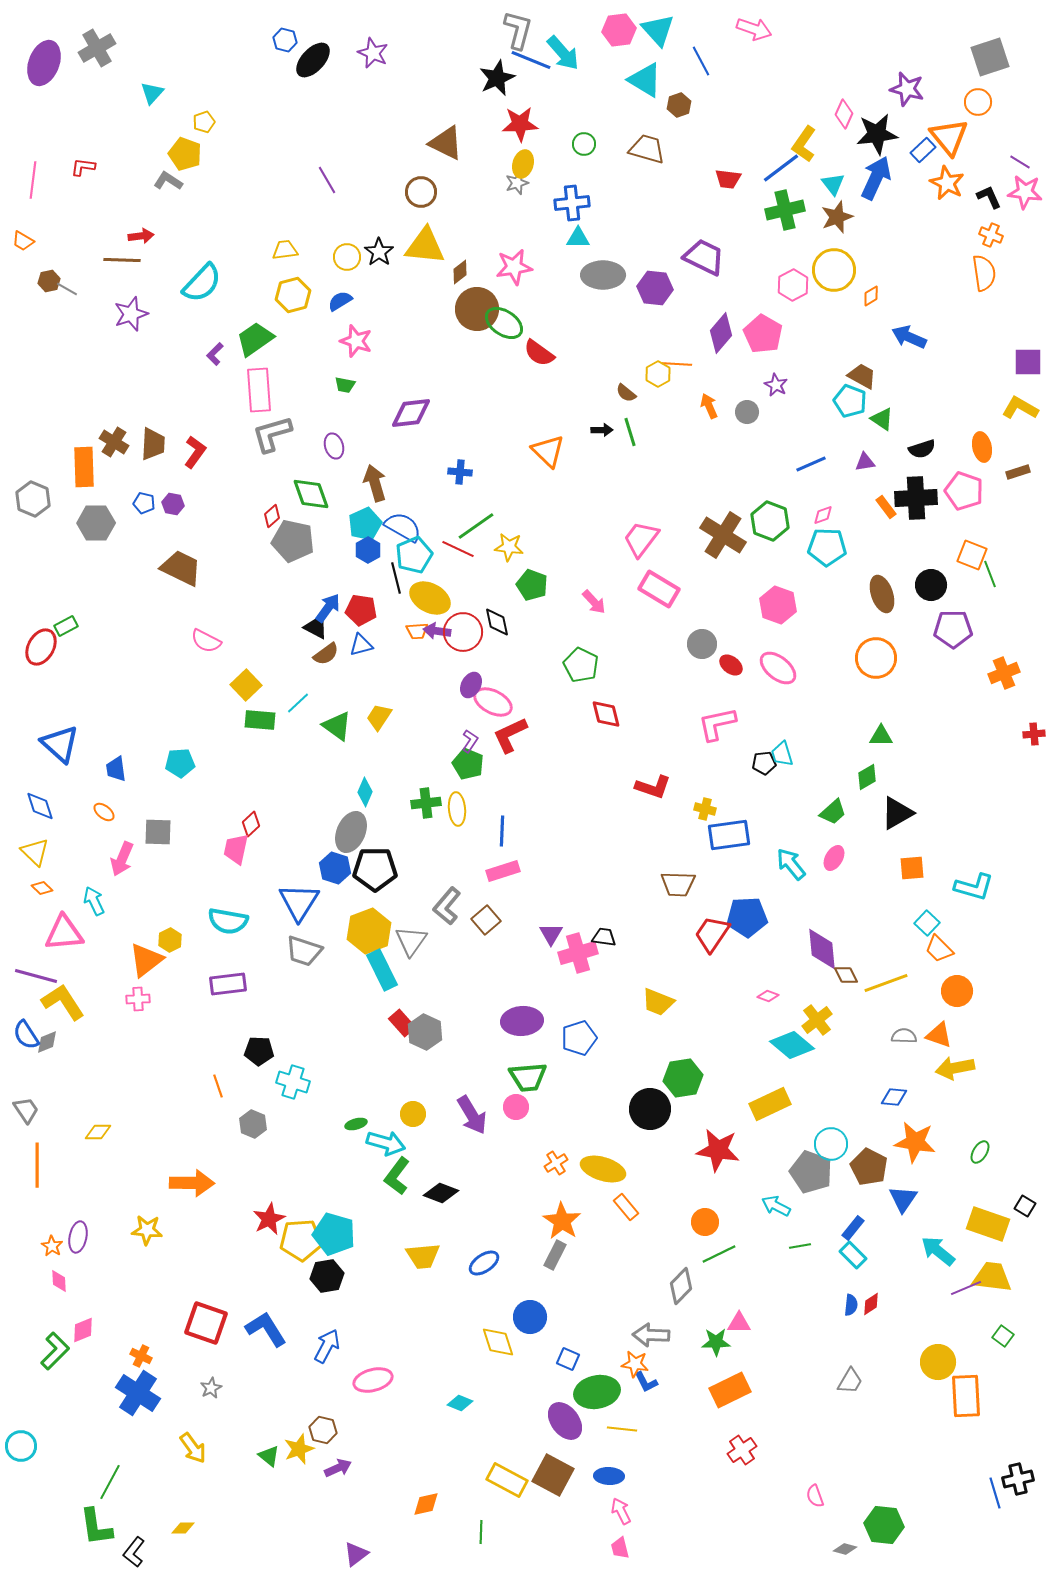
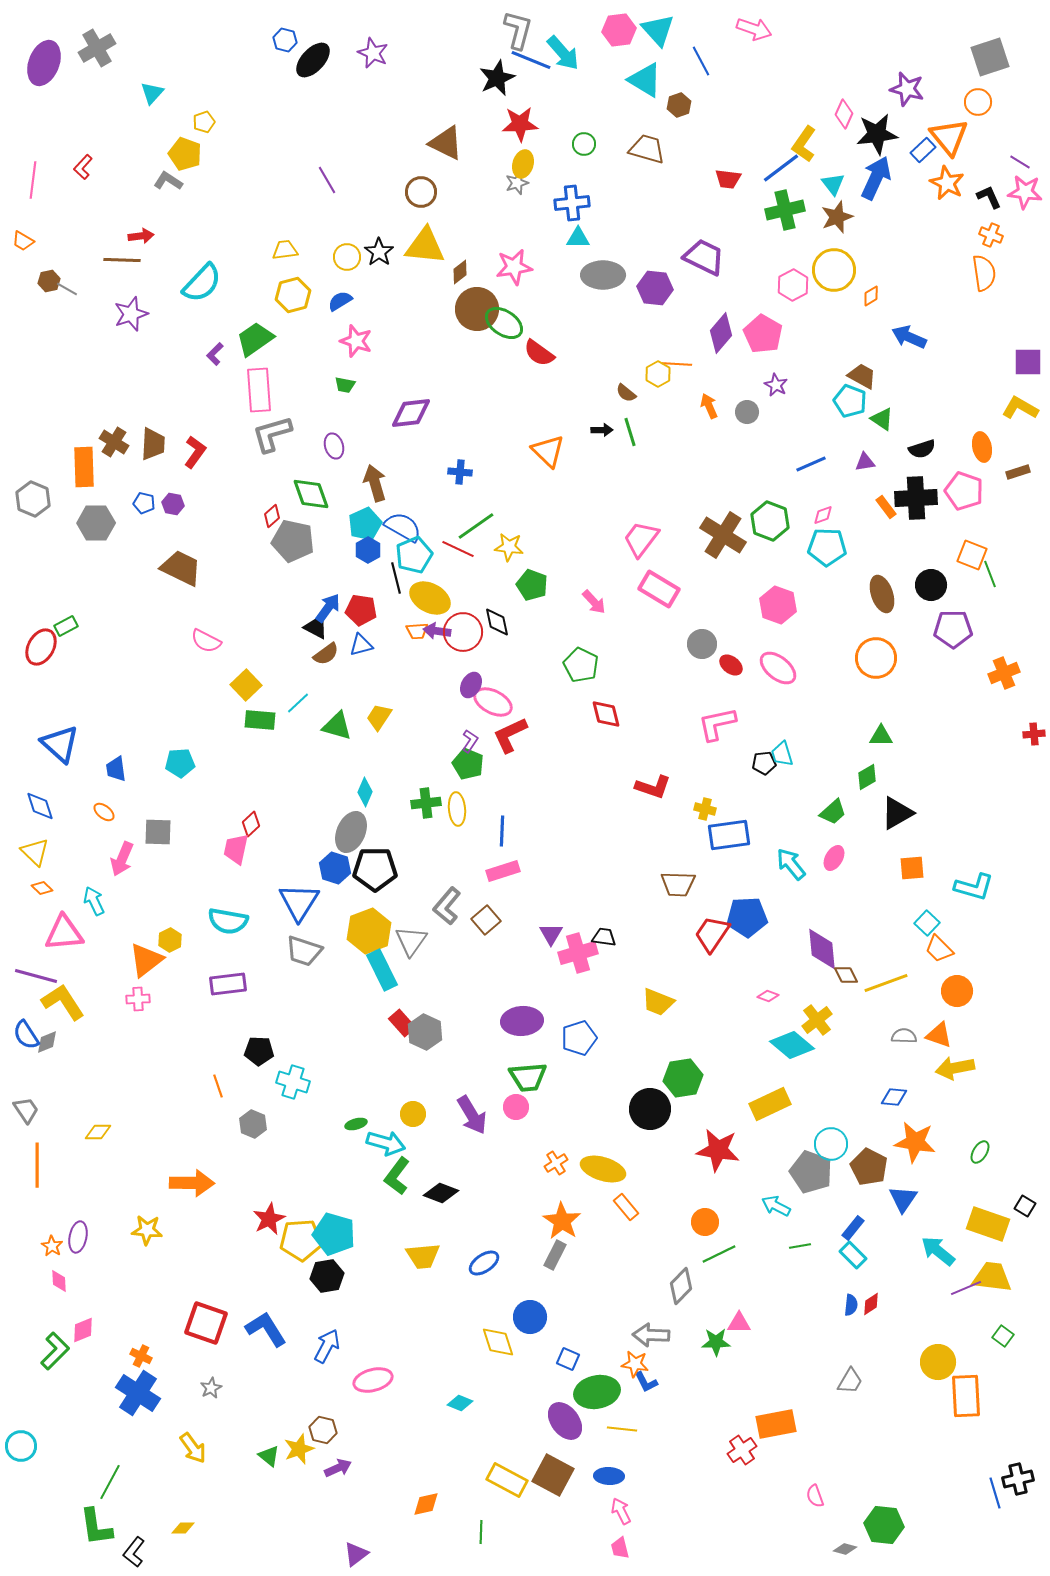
red L-shape at (83, 167): rotated 55 degrees counterclockwise
green triangle at (337, 726): rotated 20 degrees counterclockwise
orange rectangle at (730, 1390): moved 46 px right, 34 px down; rotated 15 degrees clockwise
